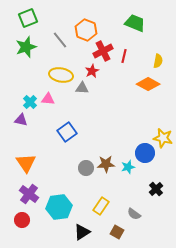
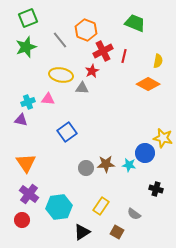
cyan cross: moved 2 px left; rotated 24 degrees clockwise
cyan star: moved 1 px right, 2 px up; rotated 24 degrees clockwise
black cross: rotated 32 degrees counterclockwise
